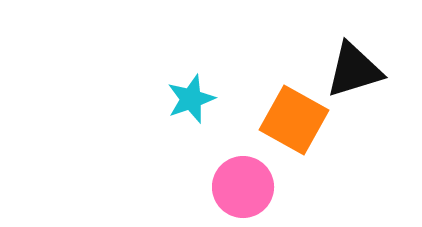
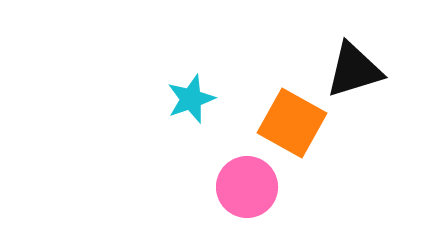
orange square: moved 2 px left, 3 px down
pink circle: moved 4 px right
